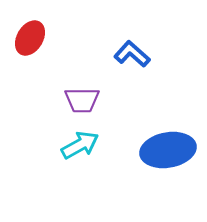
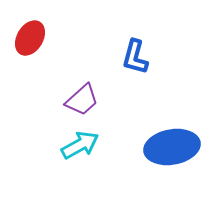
blue L-shape: moved 3 px right, 3 px down; rotated 117 degrees counterclockwise
purple trapezoid: rotated 42 degrees counterclockwise
blue ellipse: moved 4 px right, 3 px up
